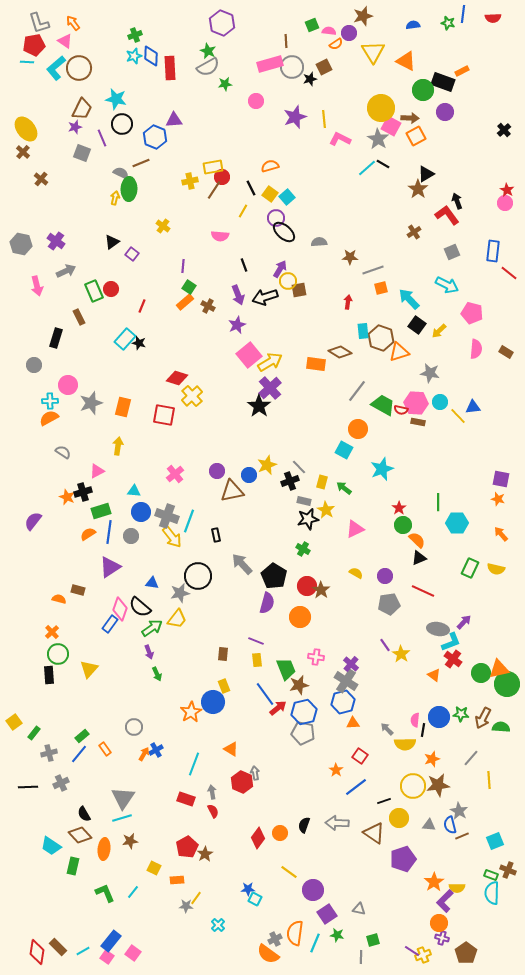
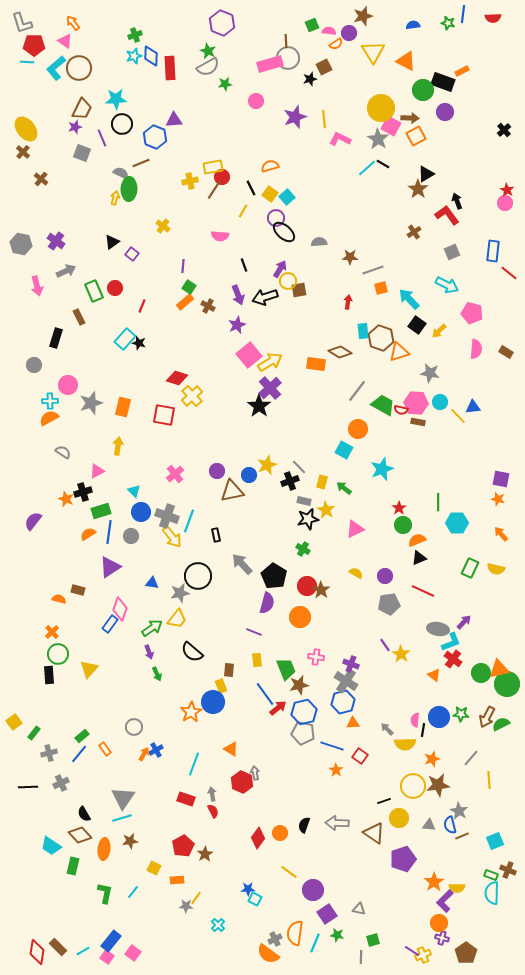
gray L-shape at (39, 23): moved 17 px left
red pentagon at (34, 45): rotated 10 degrees clockwise
gray circle at (292, 67): moved 4 px left, 9 px up
cyan star at (116, 99): rotated 15 degrees counterclockwise
red circle at (111, 289): moved 4 px right, 1 px up
cyan triangle at (134, 491): rotated 40 degrees clockwise
orange star at (67, 497): moved 1 px left, 2 px down
orange semicircle at (417, 540): rotated 66 degrees counterclockwise
black semicircle at (140, 607): moved 52 px right, 45 px down
purple line at (256, 641): moved 2 px left, 9 px up
brown rectangle at (223, 654): moved 6 px right, 16 px down
purple cross at (351, 664): rotated 21 degrees counterclockwise
yellow rectangle at (224, 686): moved 3 px left
brown arrow at (483, 718): moved 4 px right, 1 px up
green semicircle at (501, 727): moved 3 px up; rotated 30 degrees counterclockwise
blue line at (356, 787): moved 24 px left, 41 px up; rotated 55 degrees clockwise
gray arrow at (212, 792): moved 2 px down
red pentagon at (187, 847): moved 4 px left, 1 px up
green L-shape at (105, 893): rotated 35 degrees clockwise
